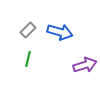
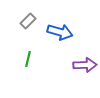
gray rectangle: moved 9 px up
purple arrow: rotated 15 degrees clockwise
